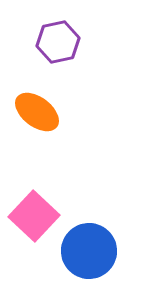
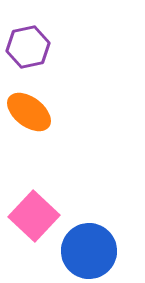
purple hexagon: moved 30 px left, 5 px down
orange ellipse: moved 8 px left
